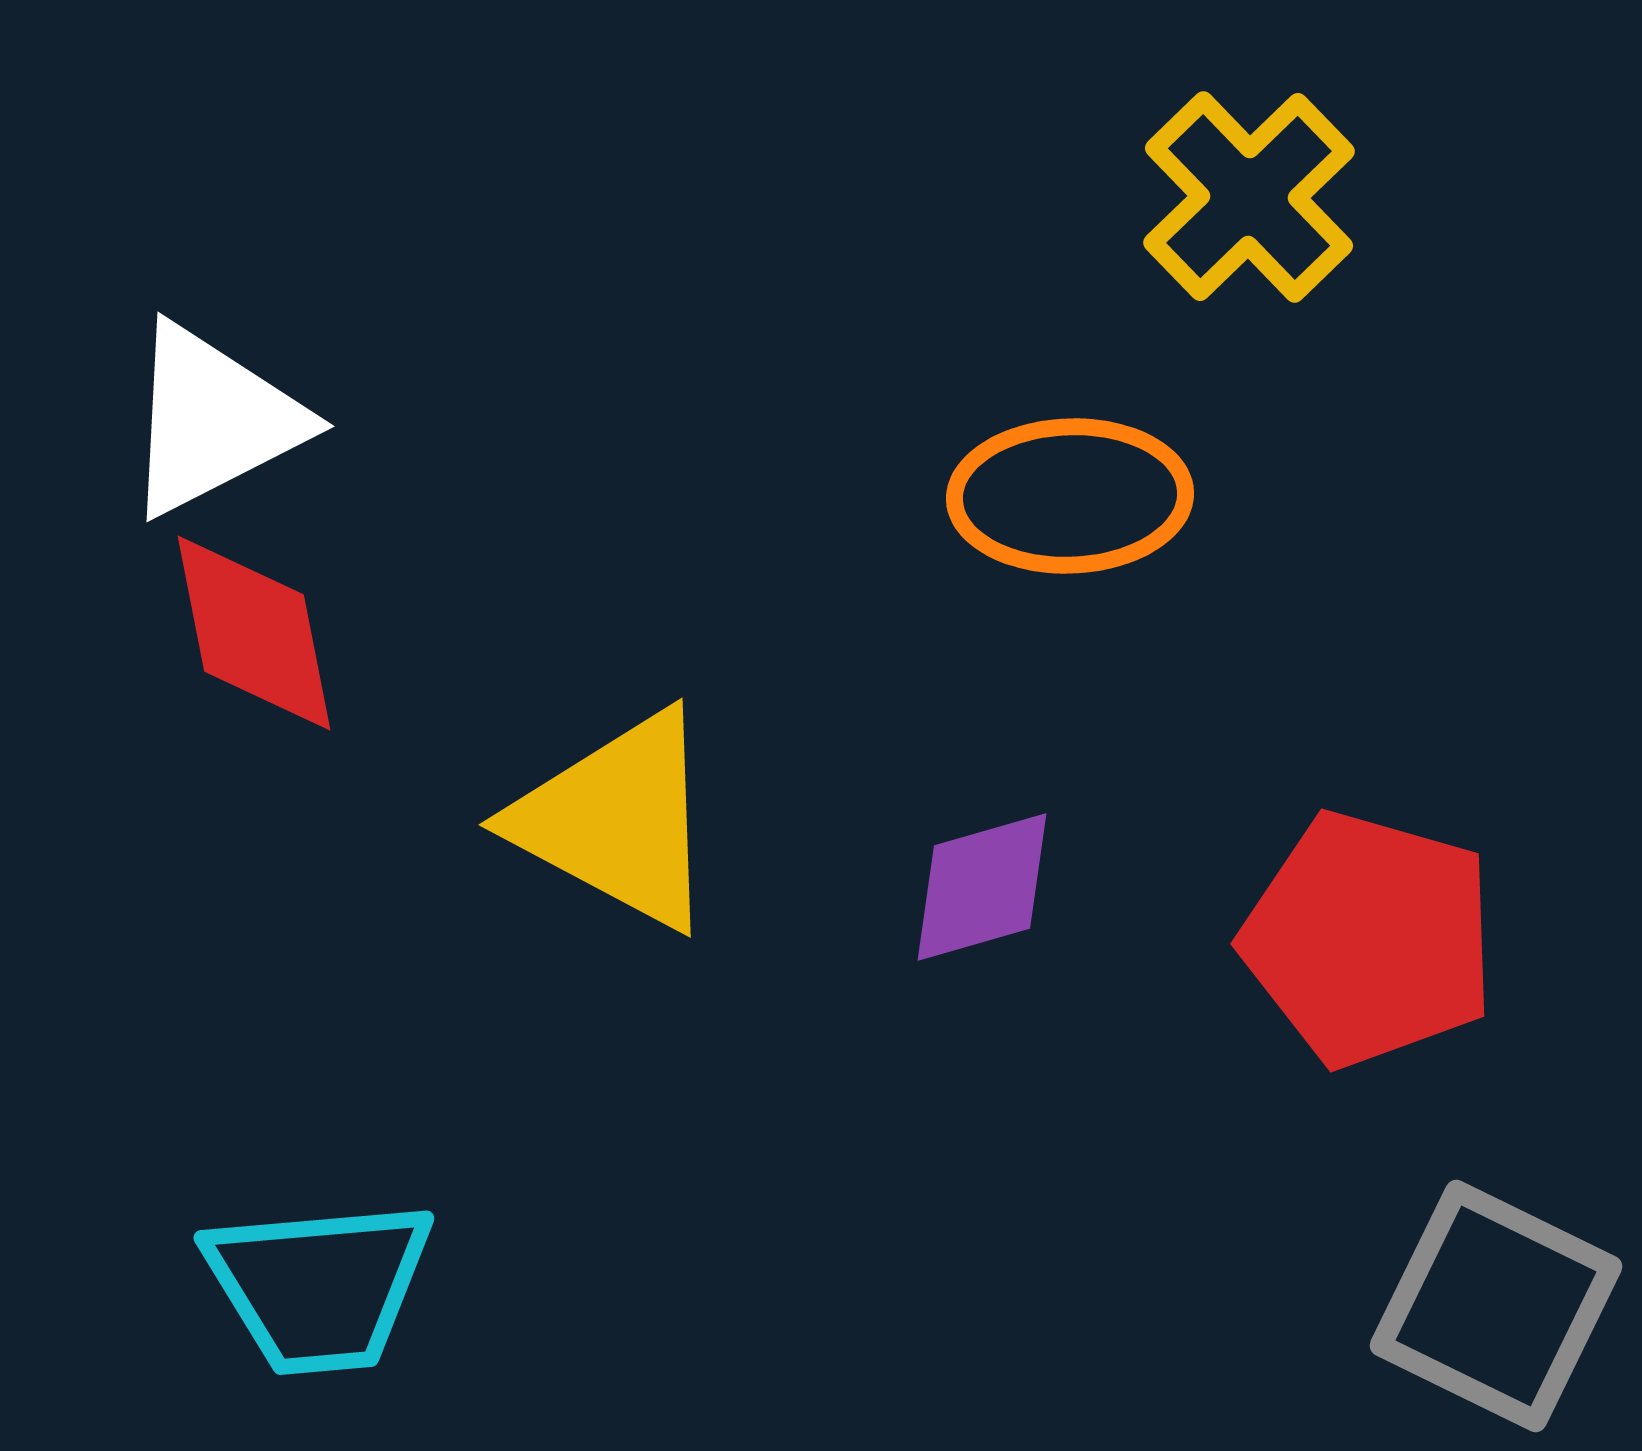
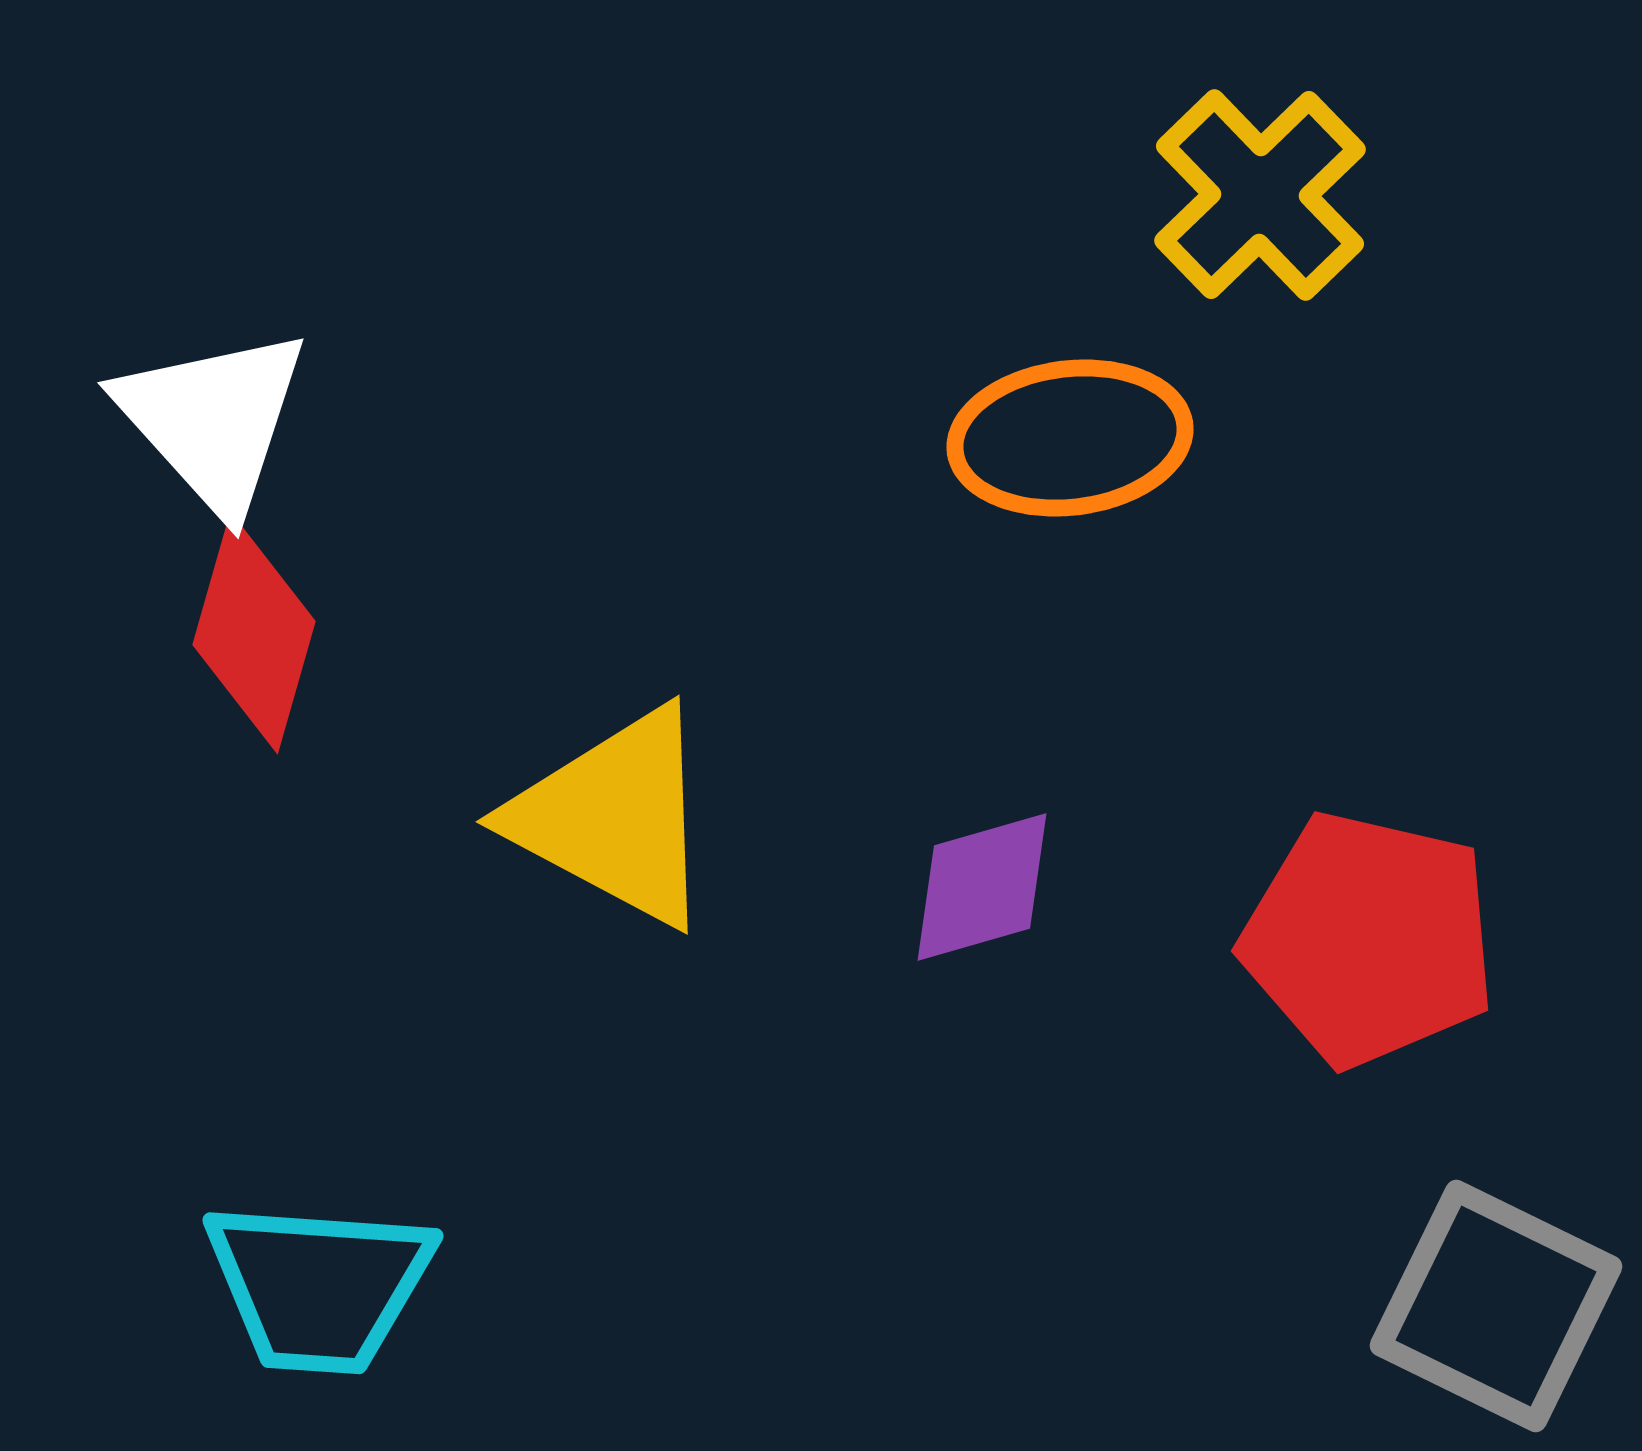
yellow cross: moved 11 px right, 2 px up
white triangle: rotated 45 degrees counterclockwise
orange ellipse: moved 58 px up; rotated 5 degrees counterclockwise
red diamond: rotated 27 degrees clockwise
yellow triangle: moved 3 px left, 3 px up
red pentagon: rotated 3 degrees counterclockwise
cyan trapezoid: rotated 9 degrees clockwise
